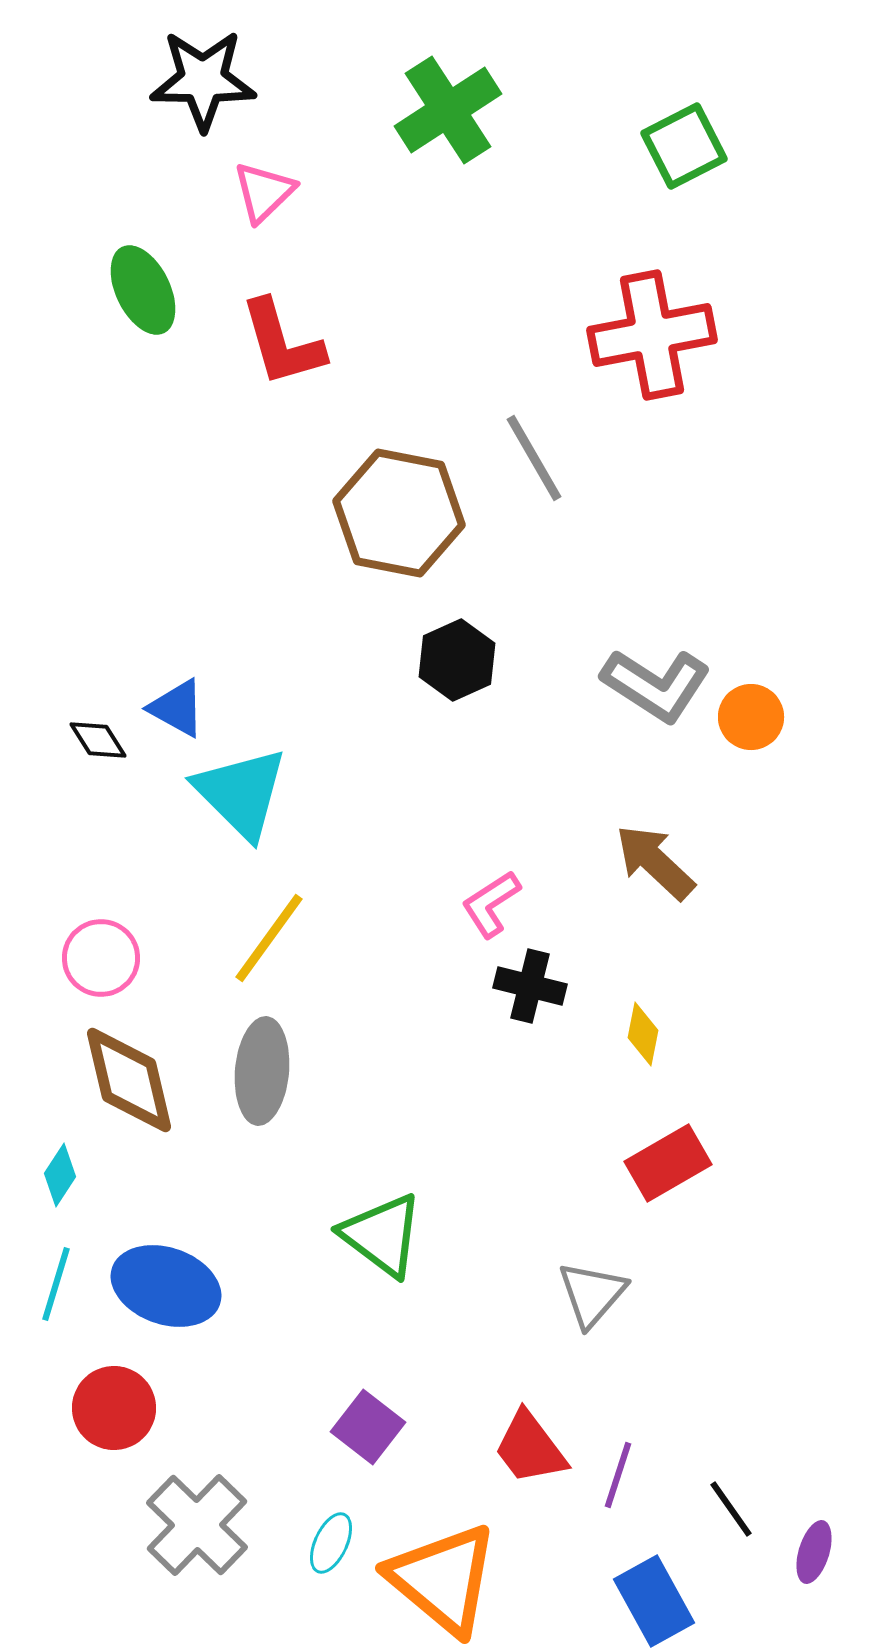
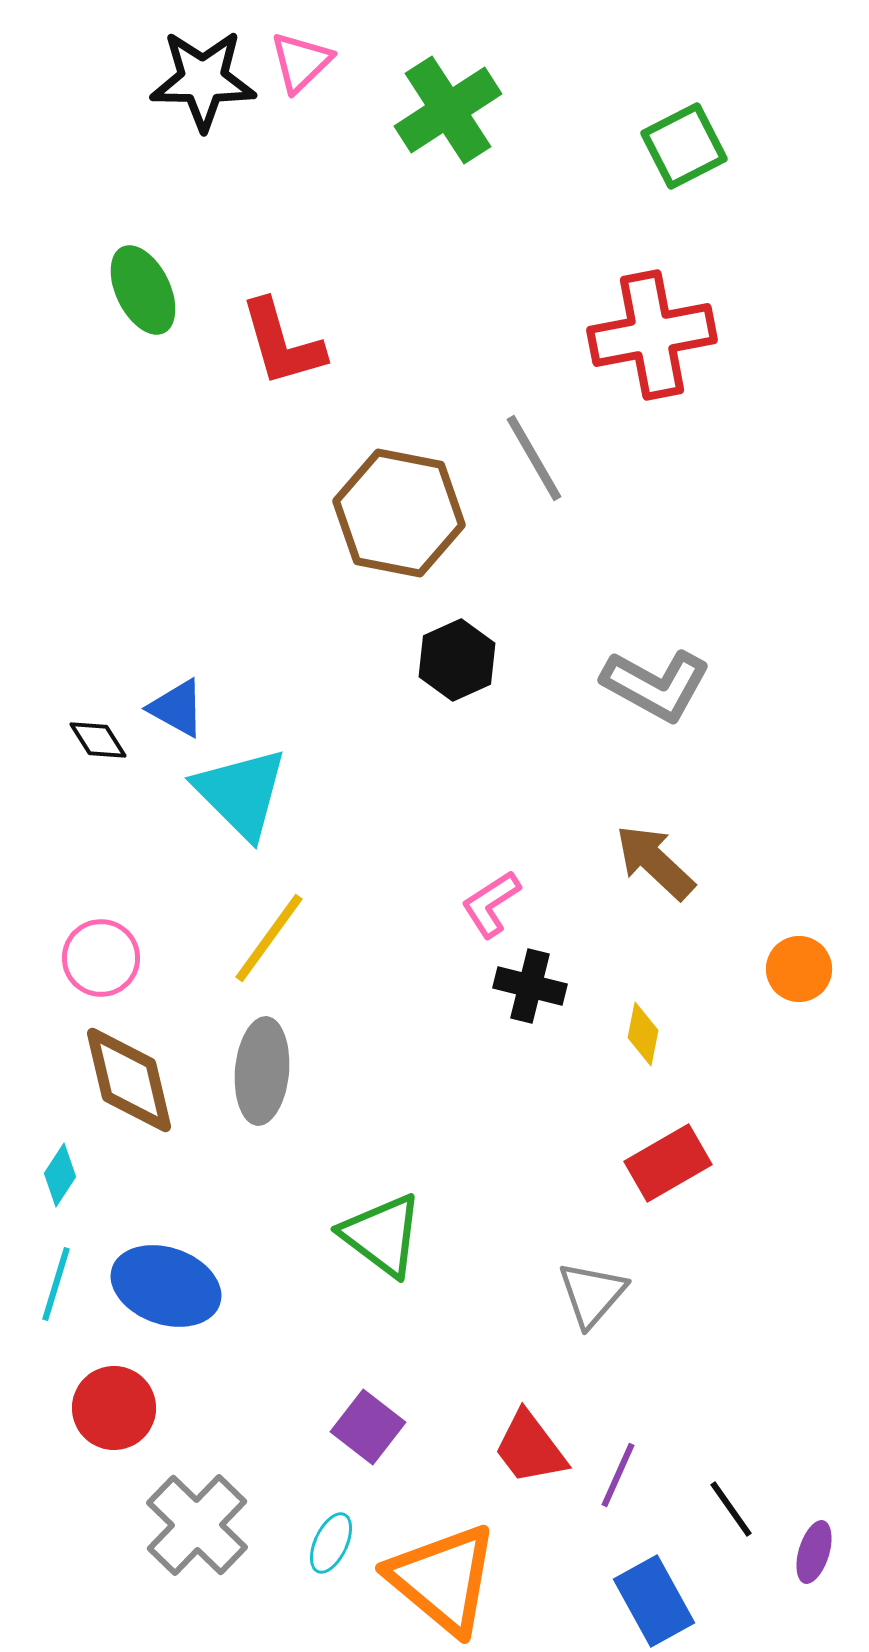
pink triangle: moved 37 px right, 130 px up
gray L-shape: rotated 4 degrees counterclockwise
orange circle: moved 48 px right, 252 px down
purple line: rotated 6 degrees clockwise
